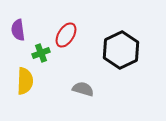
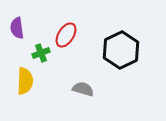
purple semicircle: moved 1 px left, 2 px up
